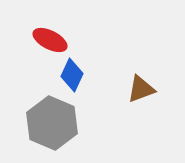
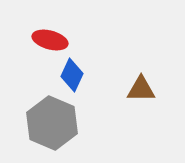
red ellipse: rotated 12 degrees counterclockwise
brown triangle: rotated 20 degrees clockwise
